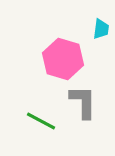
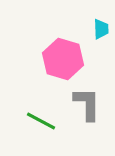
cyan trapezoid: rotated 10 degrees counterclockwise
gray L-shape: moved 4 px right, 2 px down
